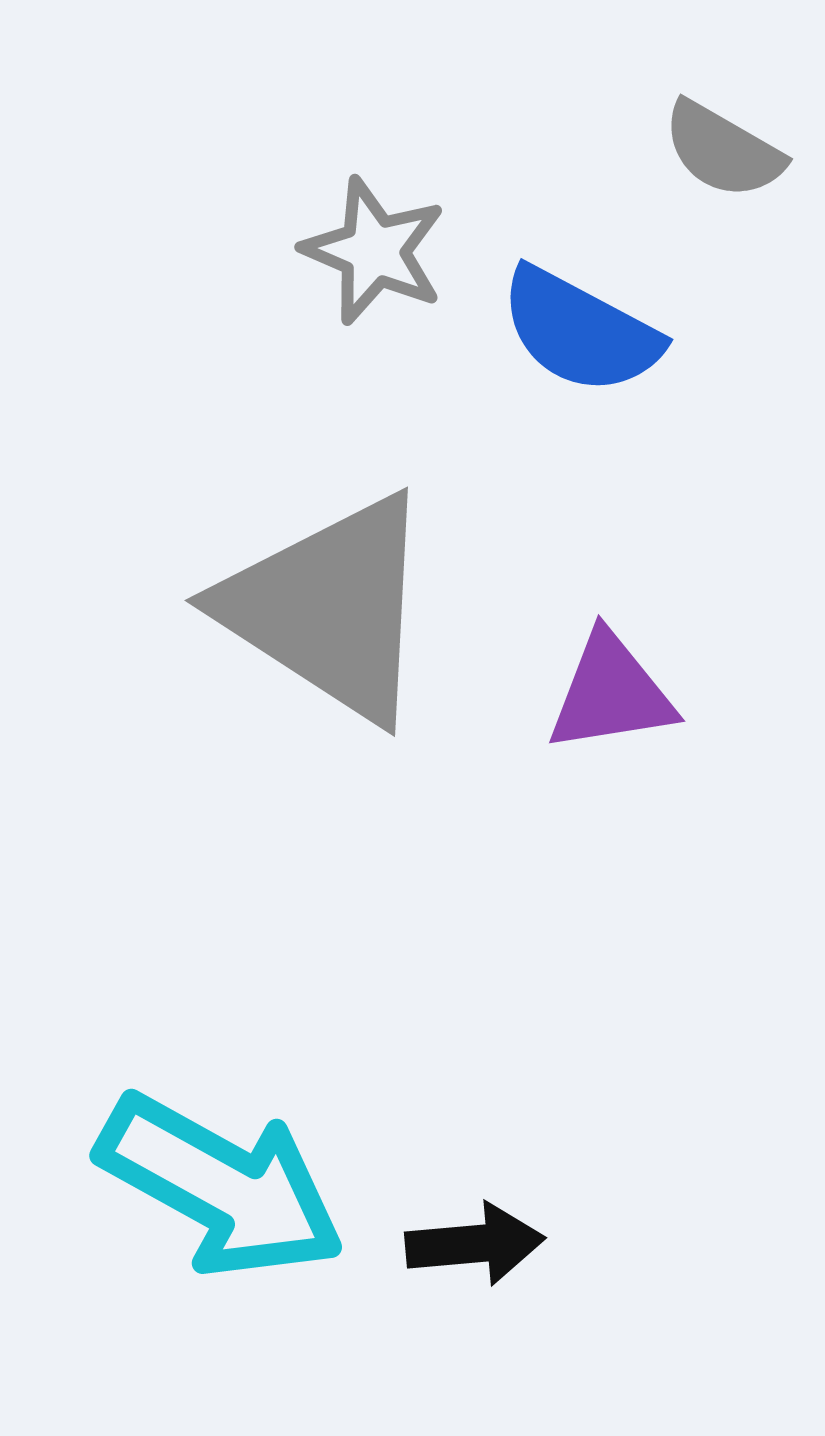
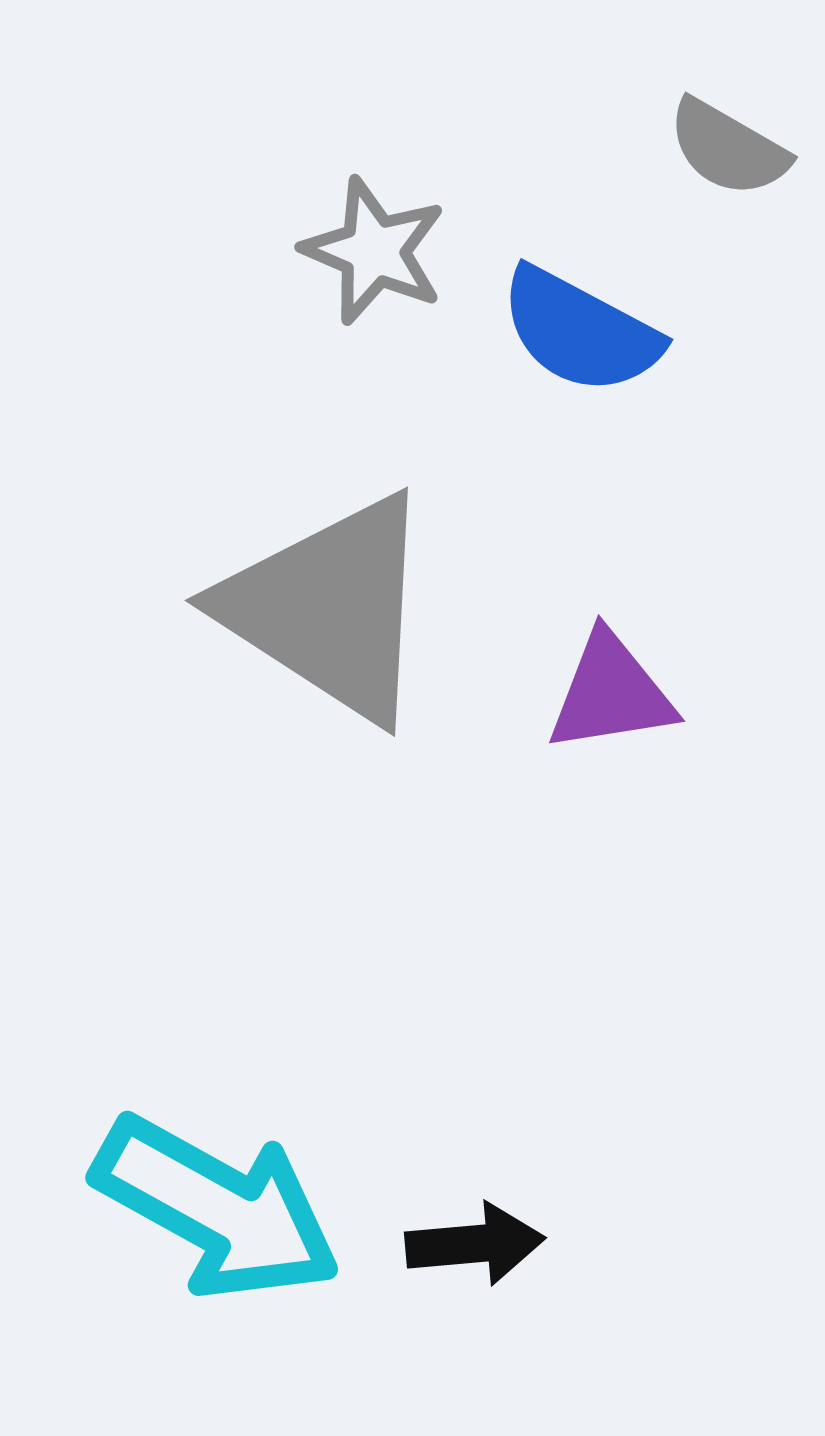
gray semicircle: moved 5 px right, 2 px up
cyan arrow: moved 4 px left, 22 px down
